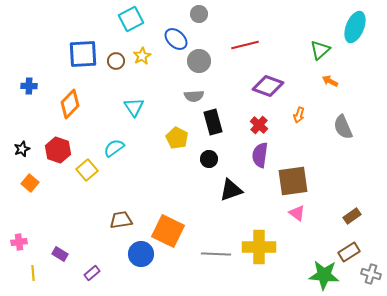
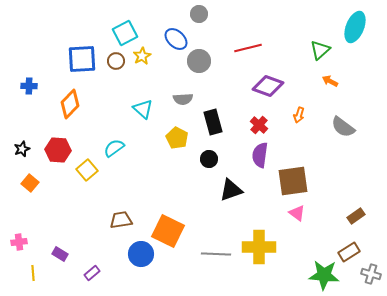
cyan square at (131, 19): moved 6 px left, 14 px down
red line at (245, 45): moved 3 px right, 3 px down
blue square at (83, 54): moved 1 px left, 5 px down
gray semicircle at (194, 96): moved 11 px left, 3 px down
cyan triangle at (134, 107): moved 9 px right, 2 px down; rotated 15 degrees counterclockwise
gray semicircle at (343, 127): rotated 30 degrees counterclockwise
red hexagon at (58, 150): rotated 15 degrees counterclockwise
brown rectangle at (352, 216): moved 4 px right
